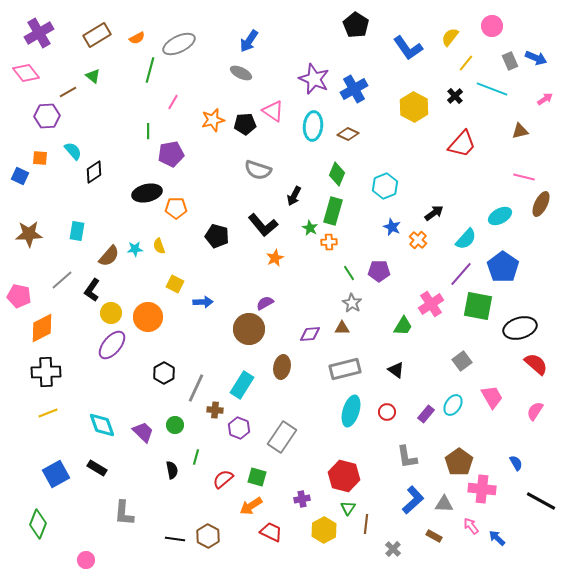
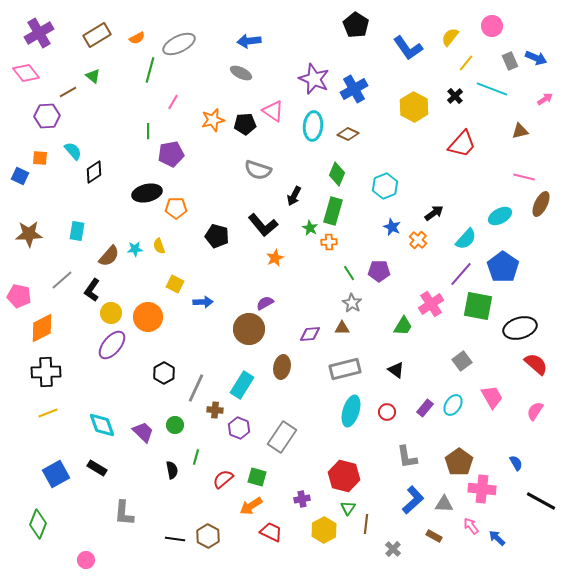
blue arrow at (249, 41): rotated 50 degrees clockwise
purple rectangle at (426, 414): moved 1 px left, 6 px up
